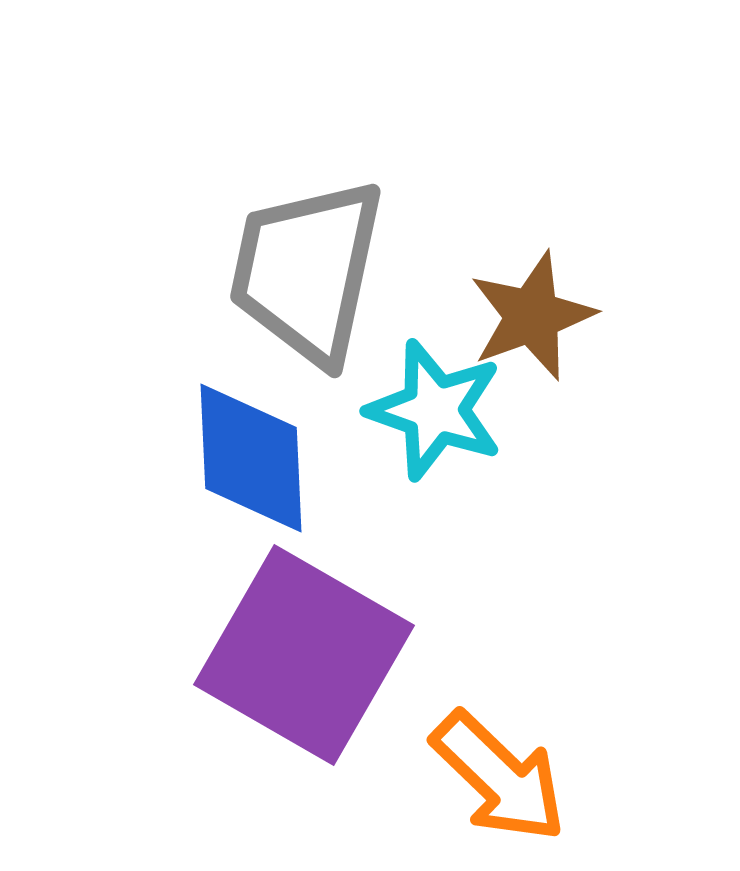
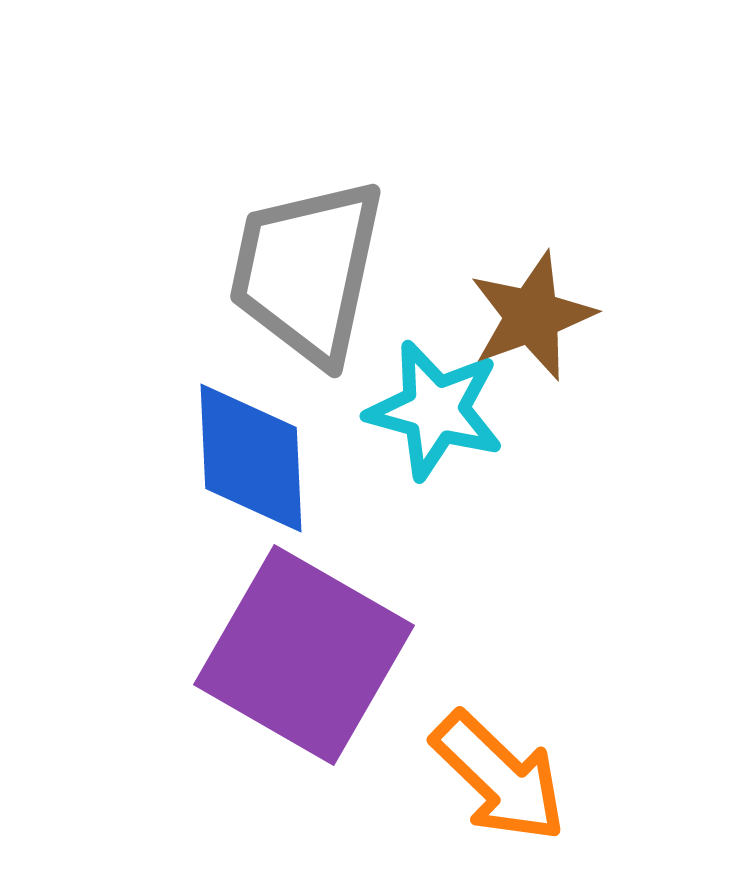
cyan star: rotated 4 degrees counterclockwise
